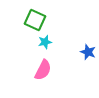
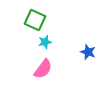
pink semicircle: moved 1 px up; rotated 10 degrees clockwise
